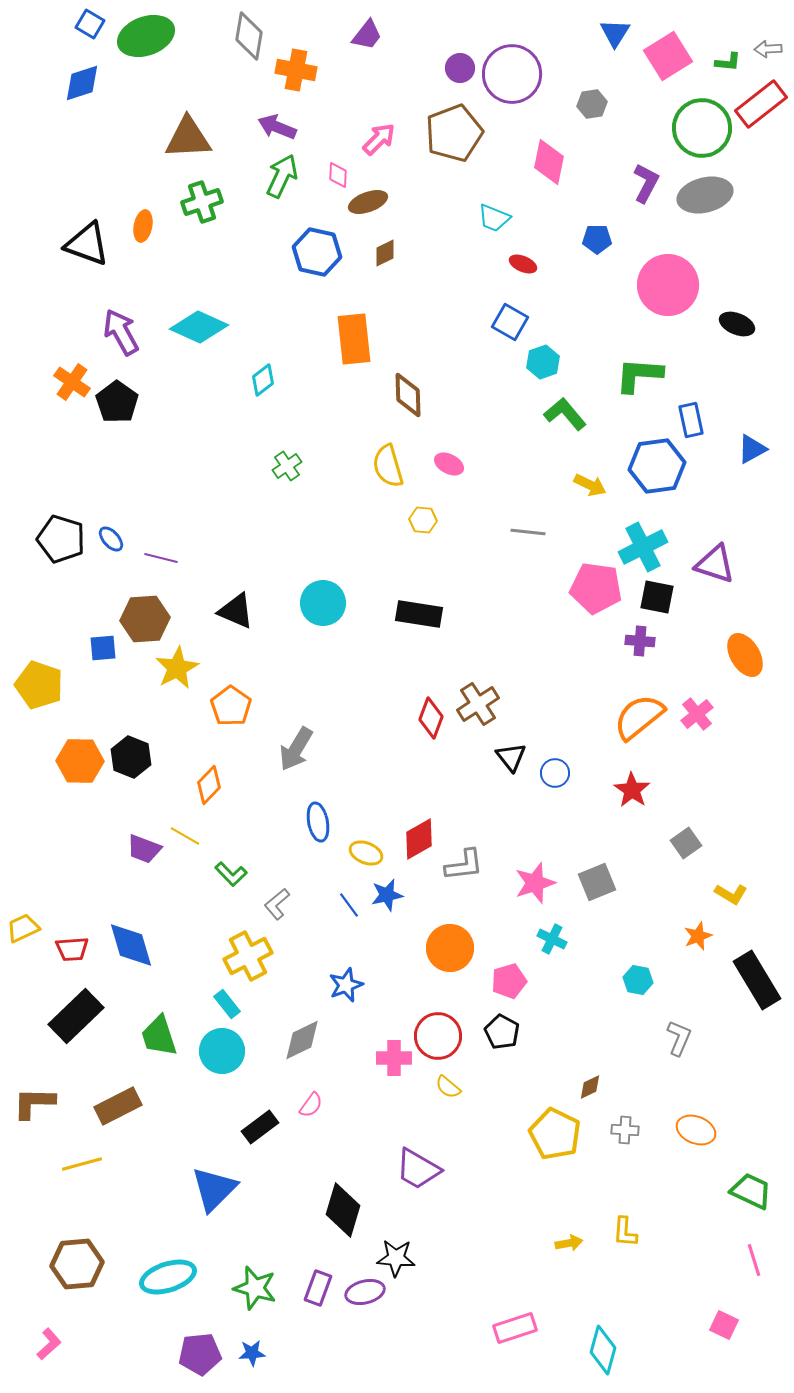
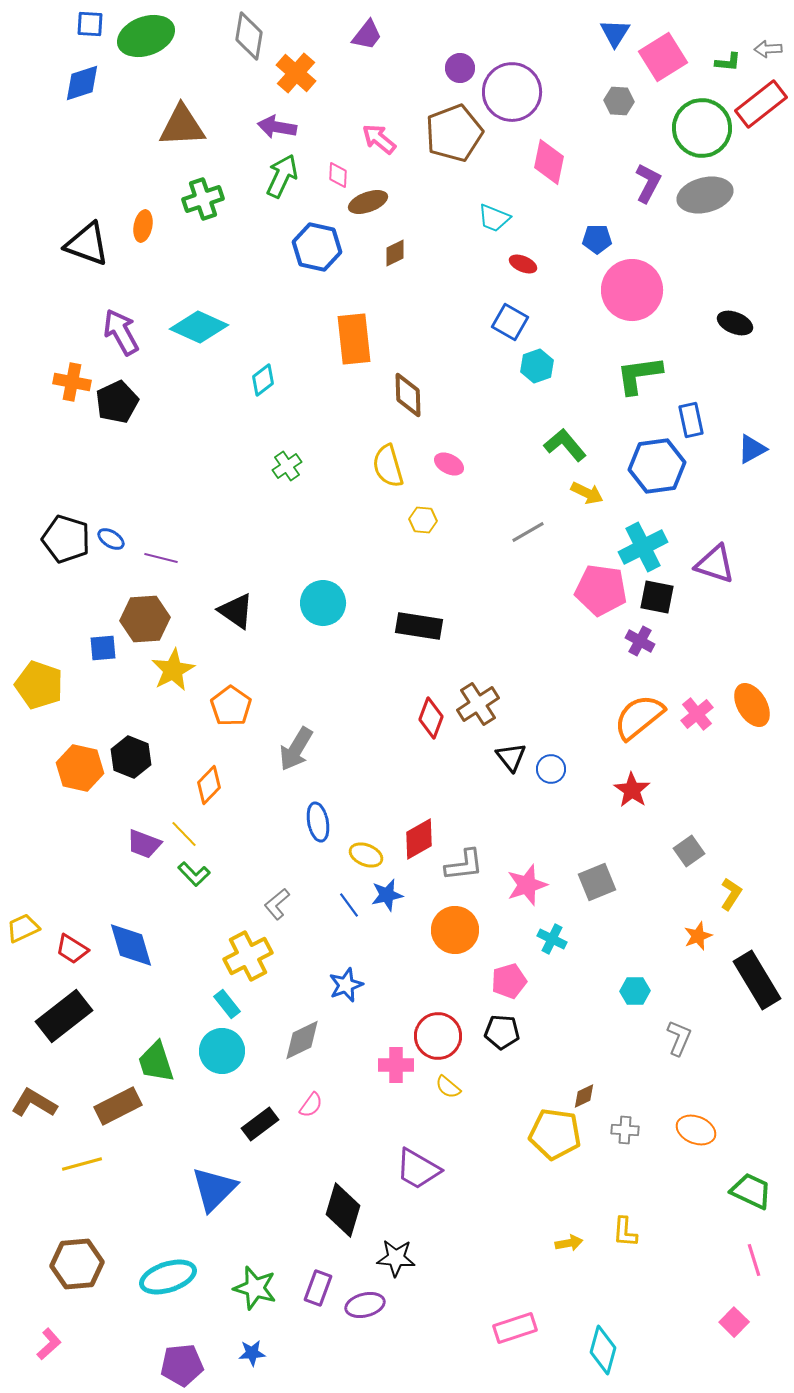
blue square at (90, 24): rotated 28 degrees counterclockwise
pink square at (668, 56): moved 5 px left, 1 px down
orange cross at (296, 70): moved 3 px down; rotated 30 degrees clockwise
purple circle at (512, 74): moved 18 px down
gray hexagon at (592, 104): moved 27 px right, 3 px up; rotated 12 degrees clockwise
purple arrow at (277, 127): rotated 12 degrees counterclockwise
brown triangle at (188, 138): moved 6 px left, 12 px up
pink arrow at (379, 139): rotated 96 degrees counterclockwise
purple L-shape at (646, 183): moved 2 px right
green cross at (202, 202): moved 1 px right, 3 px up
blue hexagon at (317, 252): moved 5 px up
brown diamond at (385, 253): moved 10 px right
pink circle at (668, 285): moved 36 px left, 5 px down
black ellipse at (737, 324): moved 2 px left, 1 px up
cyan hexagon at (543, 362): moved 6 px left, 4 px down
green L-shape at (639, 375): rotated 12 degrees counterclockwise
orange cross at (72, 382): rotated 24 degrees counterclockwise
black pentagon at (117, 402): rotated 12 degrees clockwise
green L-shape at (565, 414): moved 31 px down
yellow arrow at (590, 485): moved 3 px left, 8 px down
gray line at (528, 532): rotated 36 degrees counterclockwise
black pentagon at (61, 539): moved 5 px right
blue ellipse at (111, 539): rotated 16 degrees counterclockwise
pink pentagon at (596, 588): moved 5 px right, 2 px down
black triangle at (236, 611): rotated 12 degrees clockwise
black rectangle at (419, 614): moved 12 px down
purple cross at (640, 641): rotated 24 degrees clockwise
orange ellipse at (745, 655): moved 7 px right, 50 px down
yellow star at (177, 668): moved 4 px left, 2 px down
orange hexagon at (80, 761): moved 7 px down; rotated 12 degrees clockwise
blue circle at (555, 773): moved 4 px left, 4 px up
yellow line at (185, 836): moved 1 px left, 2 px up; rotated 16 degrees clockwise
gray square at (686, 843): moved 3 px right, 8 px down
purple trapezoid at (144, 849): moved 5 px up
yellow ellipse at (366, 853): moved 2 px down
green L-shape at (231, 874): moved 37 px left
pink star at (535, 883): moved 8 px left, 2 px down
yellow L-shape at (731, 894): rotated 88 degrees counterclockwise
orange circle at (450, 948): moved 5 px right, 18 px up
red trapezoid at (72, 949): rotated 36 degrees clockwise
cyan hexagon at (638, 980): moved 3 px left, 11 px down; rotated 12 degrees counterclockwise
black rectangle at (76, 1016): moved 12 px left; rotated 6 degrees clockwise
black pentagon at (502, 1032): rotated 24 degrees counterclockwise
green trapezoid at (159, 1036): moved 3 px left, 26 px down
pink cross at (394, 1058): moved 2 px right, 7 px down
brown diamond at (590, 1087): moved 6 px left, 9 px down
brown L-shape at (34, 1103): rotated 30 degrees clockwise
black rectangle at (260, 1127): moved 3 px up
yellow pentagon at (555, 1134): rotated 18 degrees counterclockwise
purple ellipse at (365, 1292): moved 13 px down
pink square at (724, 1325): moved 10 px right, 3 px up; rotated 20 degrees clockwise
purple pentagon at (200, 1354): moved 18 px left, 11 px down
